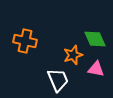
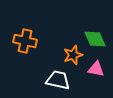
white trapezoid: rotated 55 degrees counterclockwise
